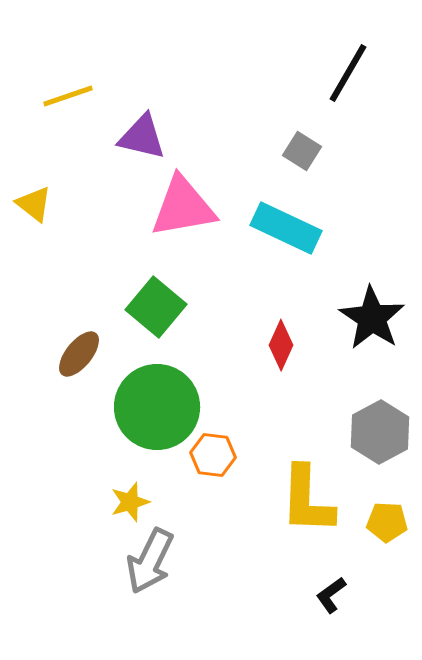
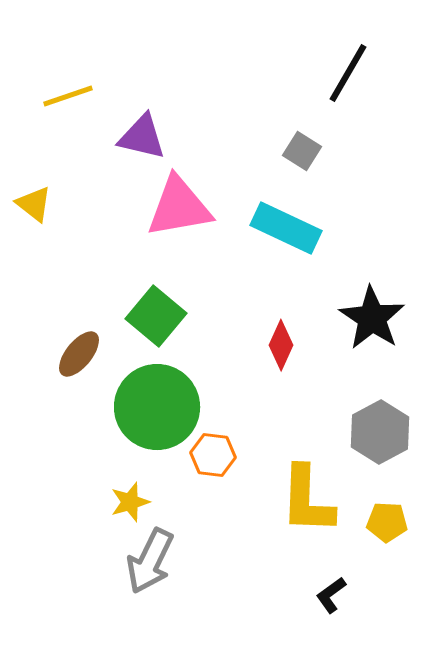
pink triangle: moved 4 px left
green square: moved 9 px down
